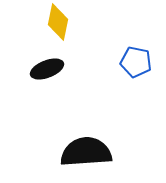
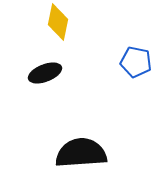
black ellipse: moved 2 px left, 4 px down
black semicircle: moved 5 px left, 1 px down
